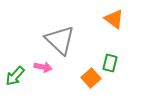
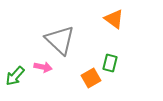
orange square: rotated 12 degrees clockwise
